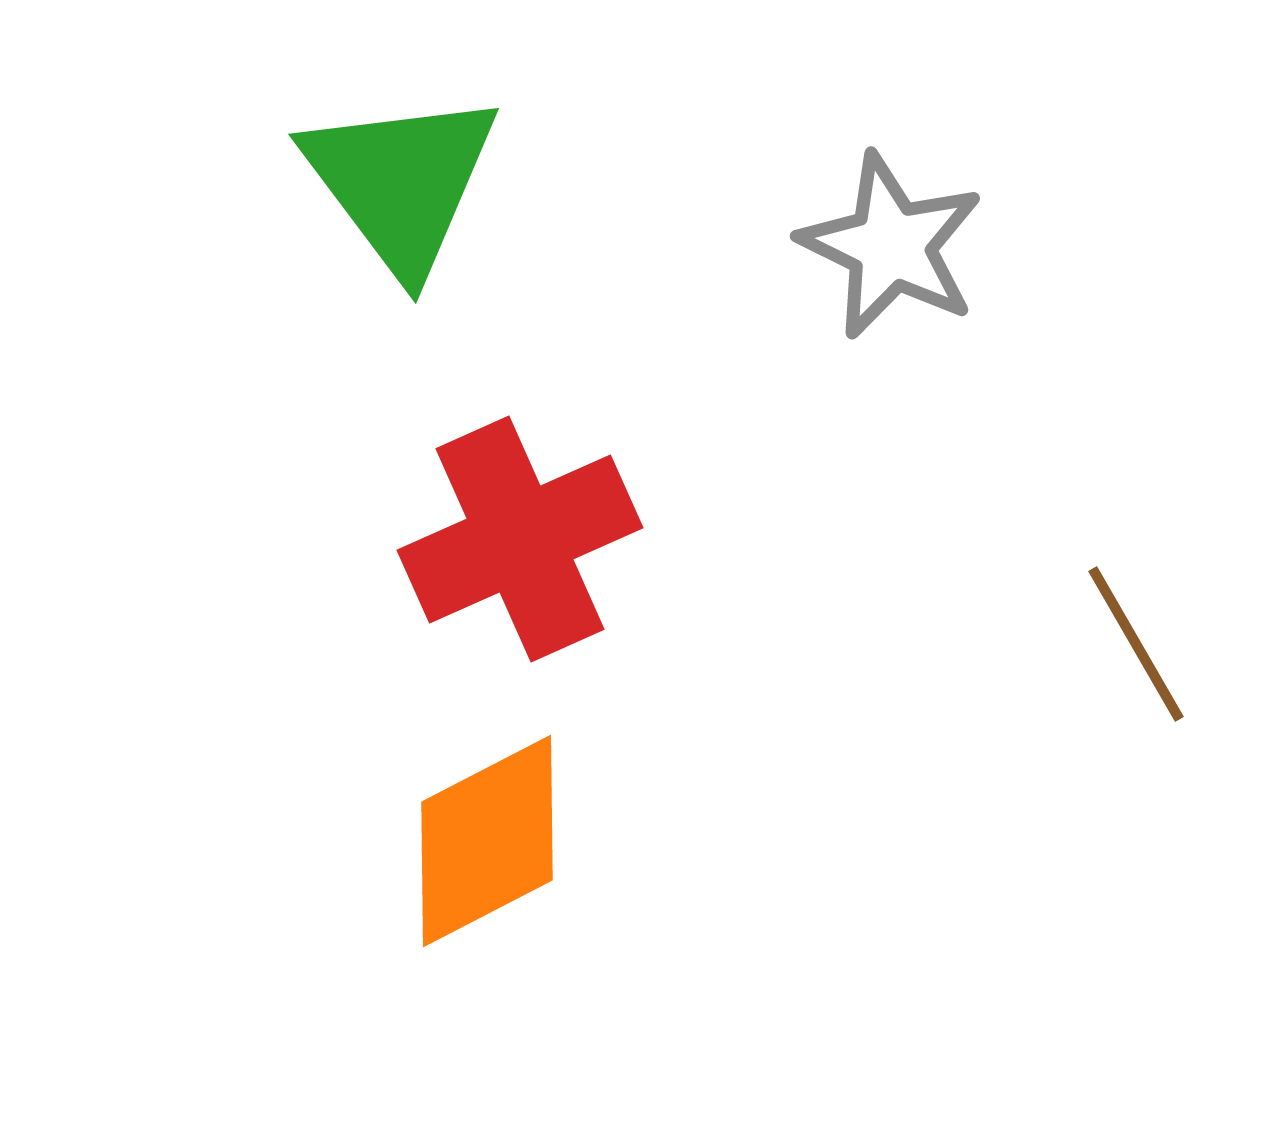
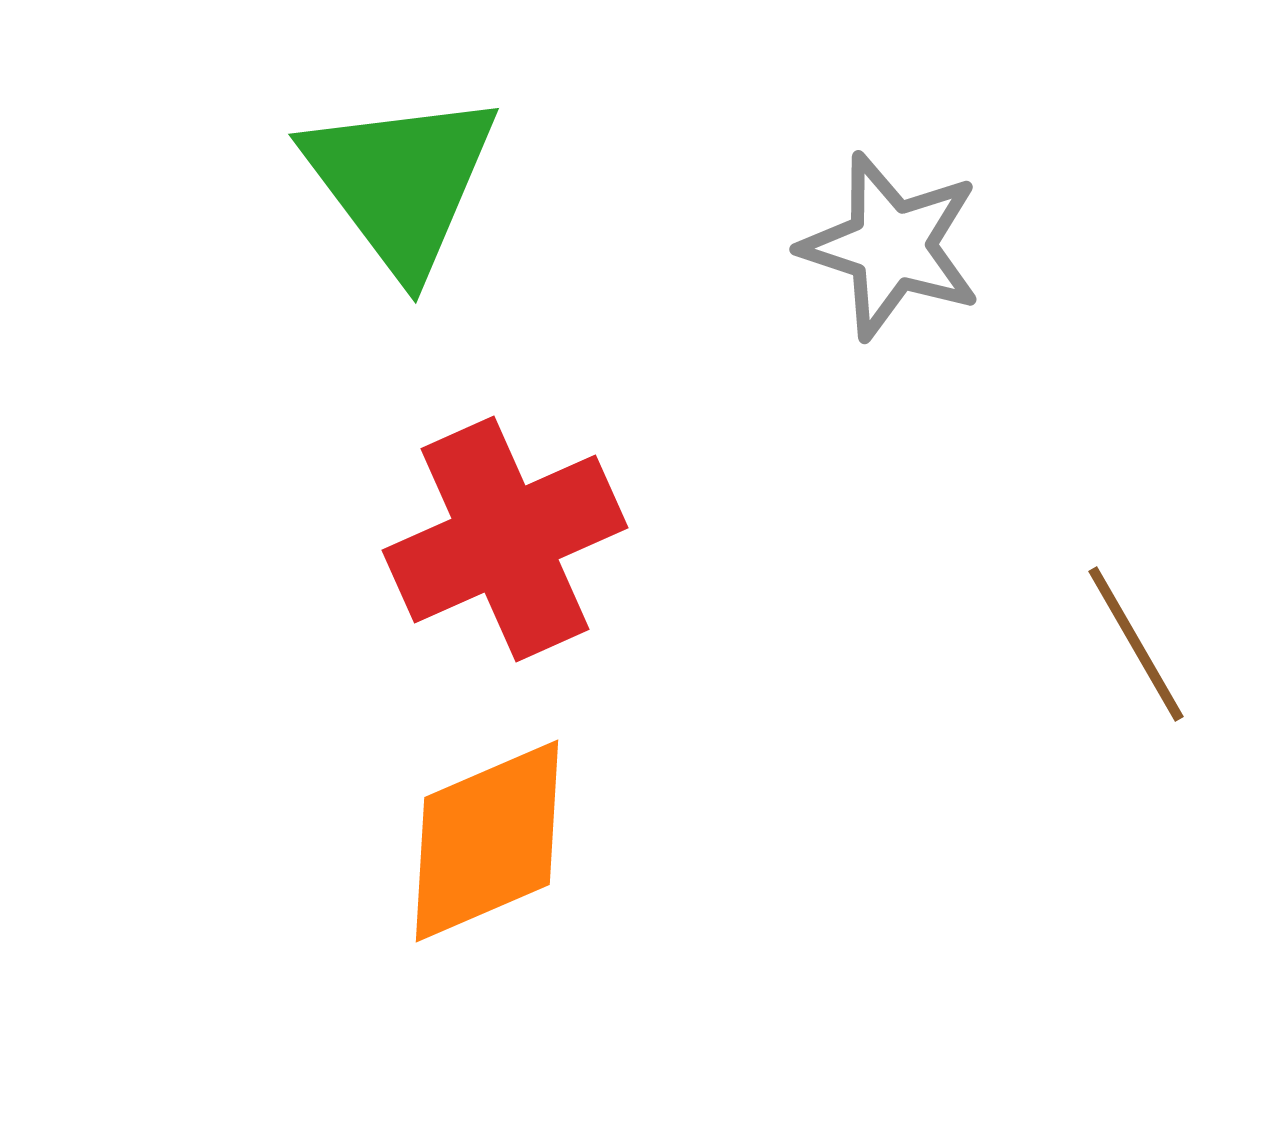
gray star: rotated 8 degrees counterclockwise
red cross: moved 15 px left
orange diamond: rotated 4 degrees clockwise
